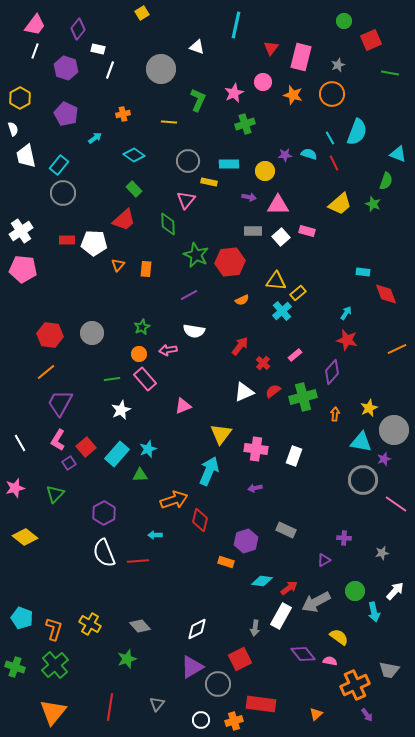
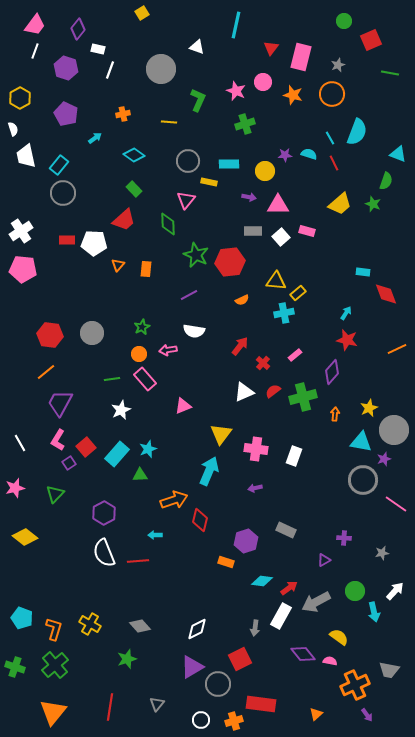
pink star at (234, 93): moved 2 px right, 2 px up; rotated 24 degrees counterclockwise
cyan cross at (282, 311): moved 2 px right, 2 px down; rotated 30 degrees clockwise
